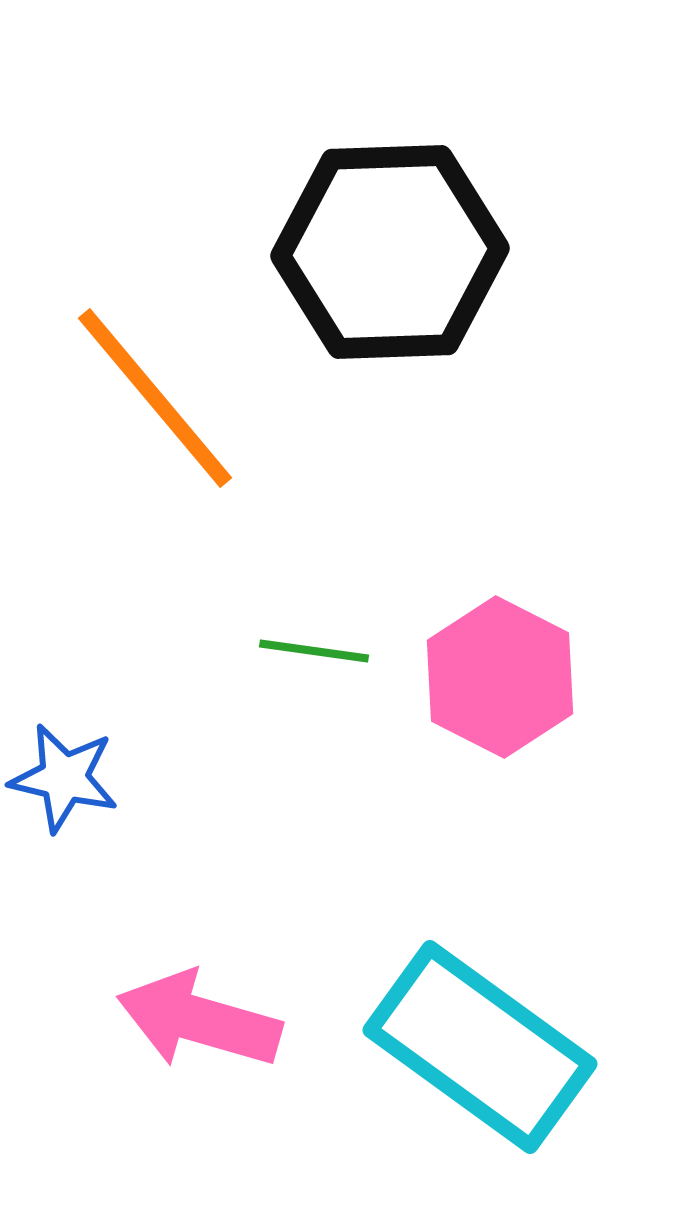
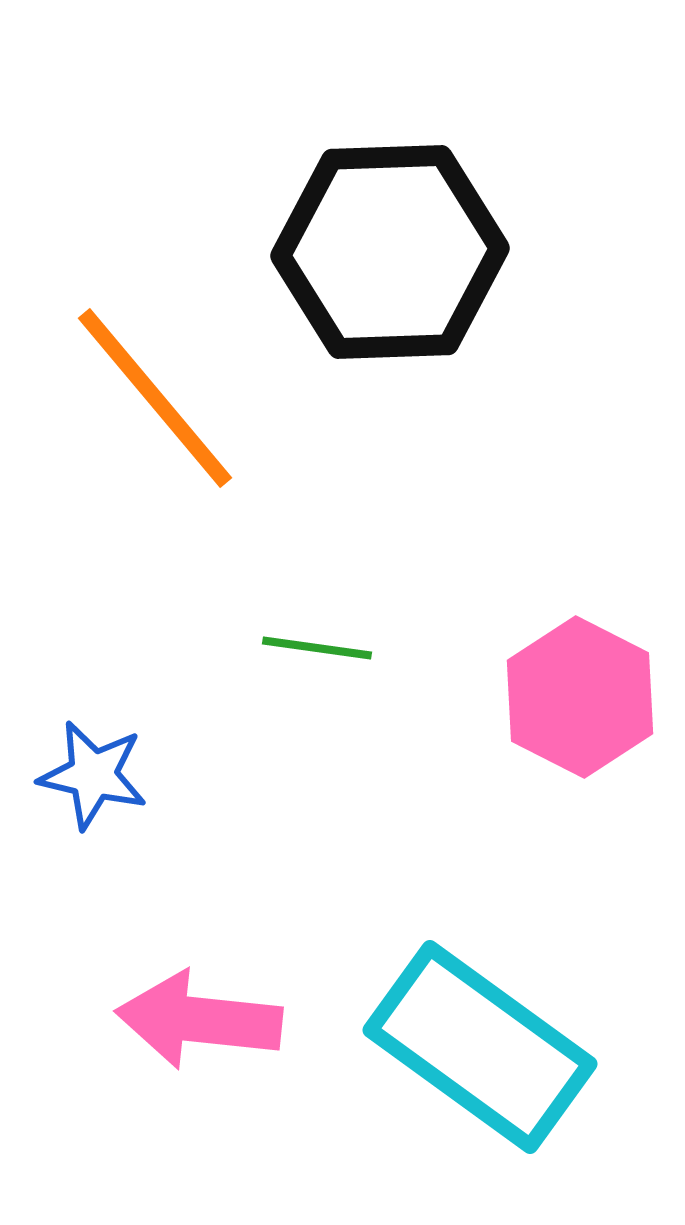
green line: moved 3 px right, 3 px up
pink hexagon: moved 80 px right, 20 px down
blue star: moved 29 px right, 3 px up
pink arrow: rotated 10 degrees counterclockwise
